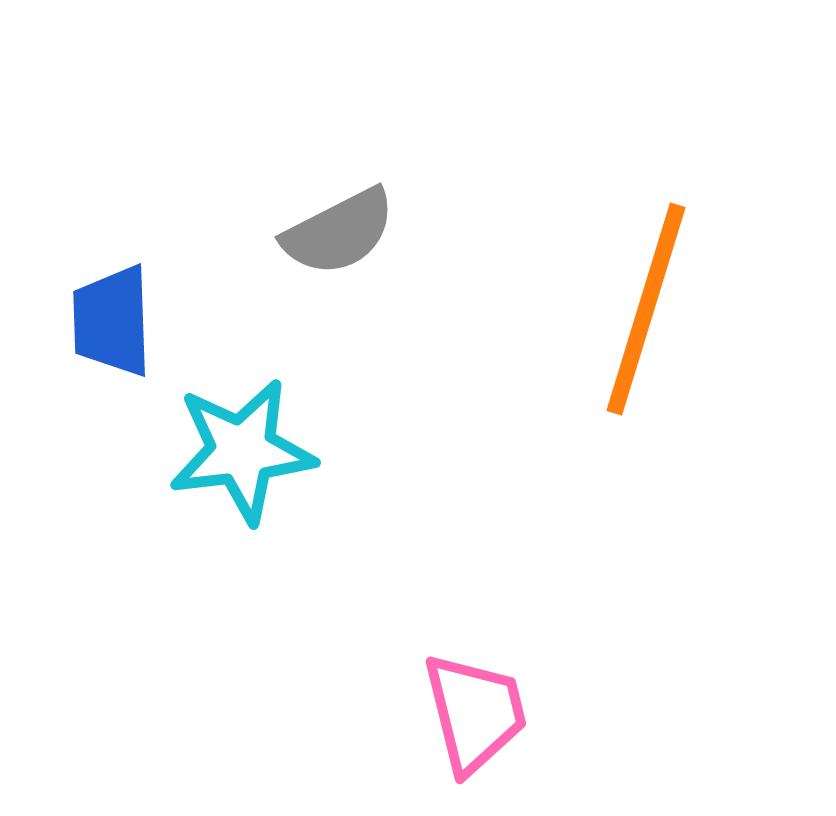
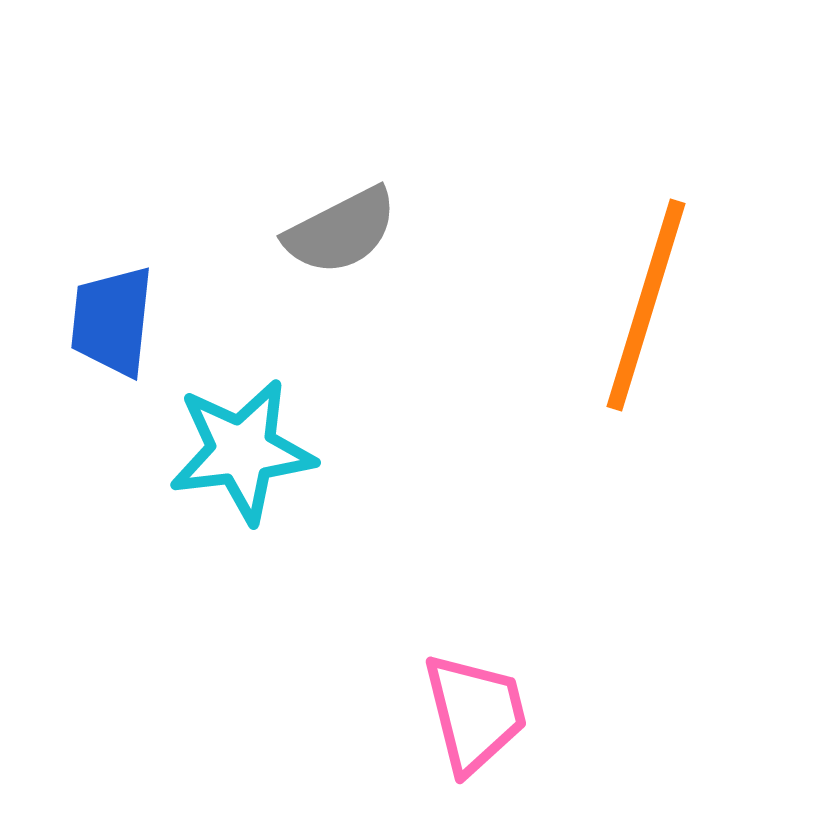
gray semicircle: moved 2 px right, 1 px up
orange line: moved 4 px up
blue trapezoid: rotated 8 degrees clockwise
